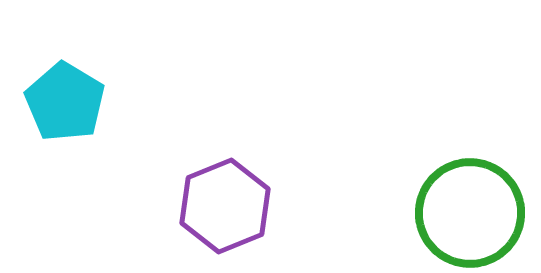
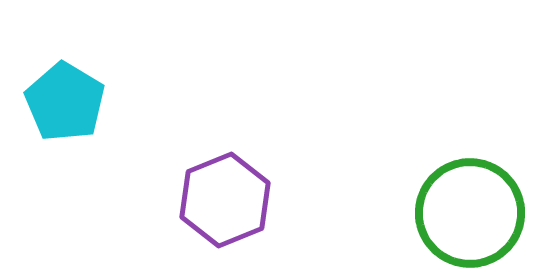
purple hexagon: moved 6 px up
